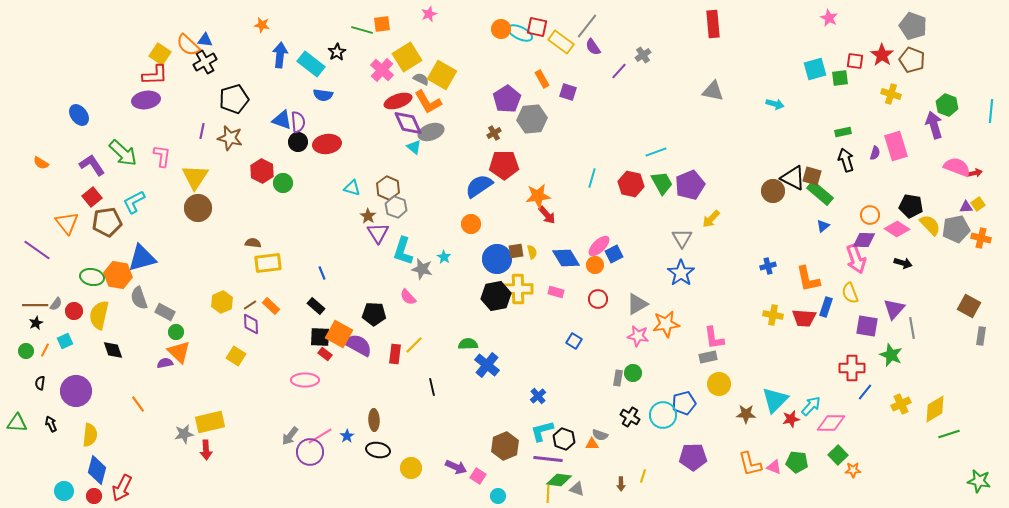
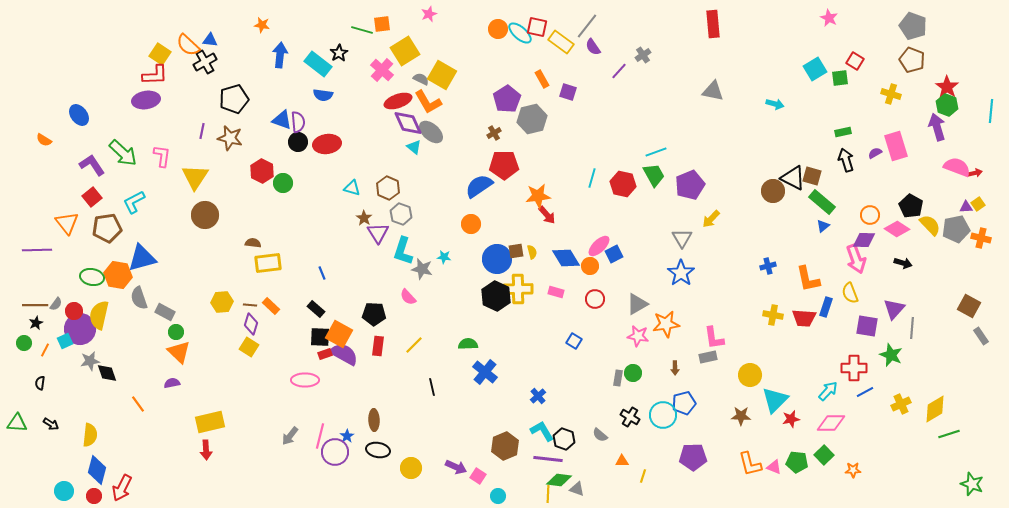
orange circle at (501, 29): moved 3 px left
cyan ellipse at (520, 33): rotated 15 degrees clockwise
blue triangle at (205, 40): moved 5 px right
black star at (337, 52): moved 2 px right, 1 px down
red star at (882, 55): moved 65 px right, 32 px down
yellow square at (407, 57): moved 2 px left, 6 px up
red square at (855, 61): rotated 24 degrees clockwise
cyan rectangle at (311, 64): moved 7 px right
cyan square at (815, 69): rotated 15 degrees counterclockwise
gray hexagon at (532, 119): rotated 8 degrees counterclockwise
purple arrow at (934, 125): moved 3 px right, 2 px down
gray ellipse at (431, 132): rotated 60 degrees clockwise
purple semicircle at (875, 153): rotated 136 degrees counterclockwise
orange semicircle at (41, 163): moved 3 px right, 23 px up
green trapezoid at (662, 183): moved 8 px left, 8 px up
red hexagon at (631, 184): moved 8 px left
green rectangle at (820, 193): moved 2 px right, 9 px down
black pentagon at (911, 206): rotated 20 degrees clockwise
gray hexagon at (396, 207): moved 5 px right, 7 px down
brown circle at (198, 208): moved 7 px right, 7 px down
brown star at (368, 216): moved 4 px left, 2 px down
brown pentagon at (107, 222): moved 6 px down
purple line at (37, 250): rotated 36 degrees counterclockwise
cyan star at (444, 257): rotated 24 degrees counterclockwise
orange circle at (595, 265): moved 5 px left, 1 px down
black hexagon at (496, 296): rotated 24 degrees counterclockwise
red circle at (598, 299): moved 3 px left
yellow hexagon at (222, 302): rotated 20 degrees clockwise
brown line at (250, 305): rotated 40 degrees clockwise
black rectangle at (316, 306): moved 3 px down
purple diamond at (251, 324): rotated 20 degrees clockwise
gray line at (912, 328): rotated 15 degrees clockwise
gray rectangle at (981, 336): rotated 42 degrees counterclockwise
purple semicircle at (358, 345): moved 14 px left, 9 px down
black diamond at (113, 350): moved 6 px left, 23 px down
green circle at (26, 351): moved 2 px left, 8 px up
red rectangle at (325, 354): rotated 56 degrees counterclockwise
red rectangle at (395, 354): moved 17 px left, 8 px up
yellow square at (236, 356): moved 13 px right, 9 px up
purple semicircle at (165, 363): moved 7 px right, 20 px down
blue cross at (487, 365): moved 2 px left, 7 px down
red cross at (852, 368): moved 2 px right
yellow circle at (719, 384): moved 31 px right, 9 px up
purple circle at (76, 391): moved 4 px right, 62 px up
blue line at (865, 392): rotated 24 degrees clockwise
cyan arrow at (811, 406): moved 17 px right, 15 px up
brown star at (746, 414): moved 5 px left, 2 px down
black arrow at (51, 424): rotated 147 degrees clockwise
cyan L-shape at (542, 431): rotated 75 degrees clockwise
gray star at (184, 434): moved 94 px left, 73 px up
gray semicircle at (600, 435): rotated 21 degrees clockwise
pink line at (320, 436): rotated 45 degrees counterclockwise
orange triangle at (592, 444): moved 30 px right, 17 px down
purple circle at (310, 452): moved 25 px right
green square at (838, 455): moved 14 px left
green star at (979, 481): moved 7 px left, 3 px down; rotated 10 degrees clockwise
brown arrow at (621, 484): moved 54 px right, 116 px up
